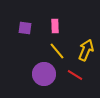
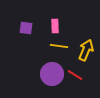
purple square: moved 1 px right
yellow line: moved 2 px right, 5 px up; rotated 42 degrees counterclockwise
purple circle: moved 8 px right
